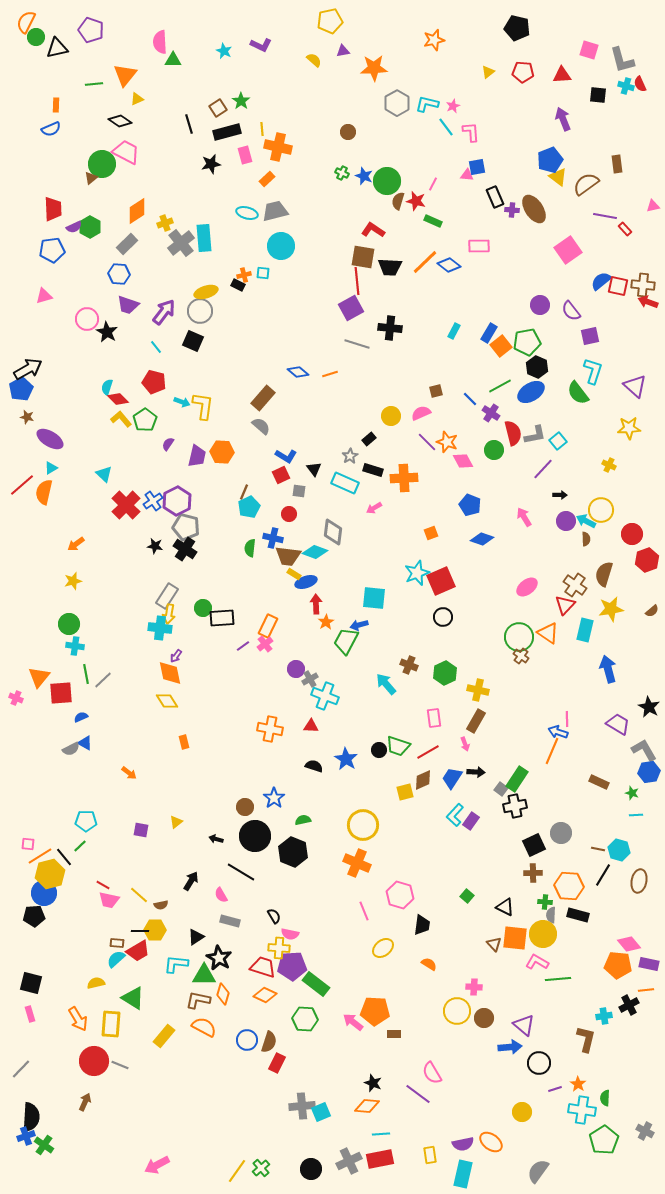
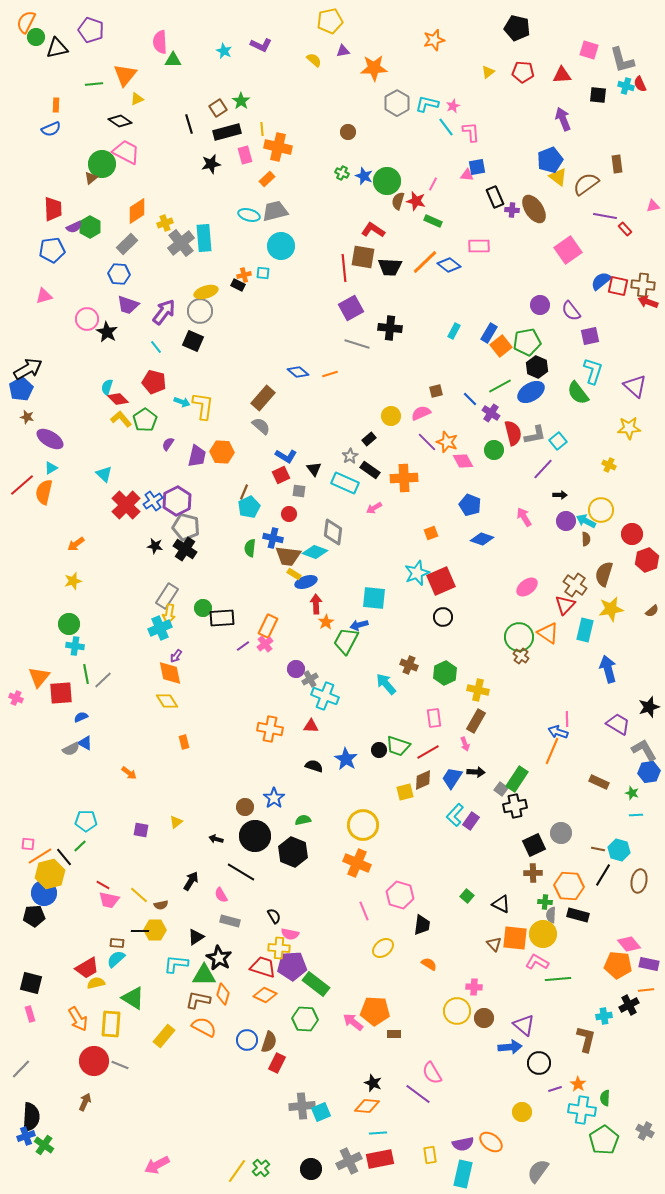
cyan ellipse at (247, 213): moved 2 px right, 2 px down
red line at (357, 281): moved 13 px left, 13 px up
black rectangle at (373, 470): moved 3 px left; rotated 18 degrees clockwise
cyan cross at (160, 628): rotated 30 degrees counterclockwise
black star at (649, 707): rotated 25 degrees clockwise
black triangle at (505, 907): moved 4 px left, 3 px up
red trapezoid at (138, 951): moved 51 px left, 17 px down
cyan line at (381, 1134): moved 3 px left, 1 px up
